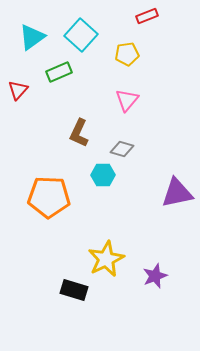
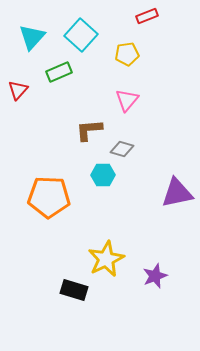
cyan triangle: rotated 12 degrees counterclockwise
brown L-shape: moved 10 px right, 3 px up; rotated 60 degrees clockwise
